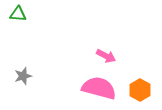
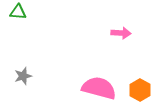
green triangle: moved 2 px up
pink arrow: moved 15 px right, 23 px up; rotated 24 degrees counterclockwise
